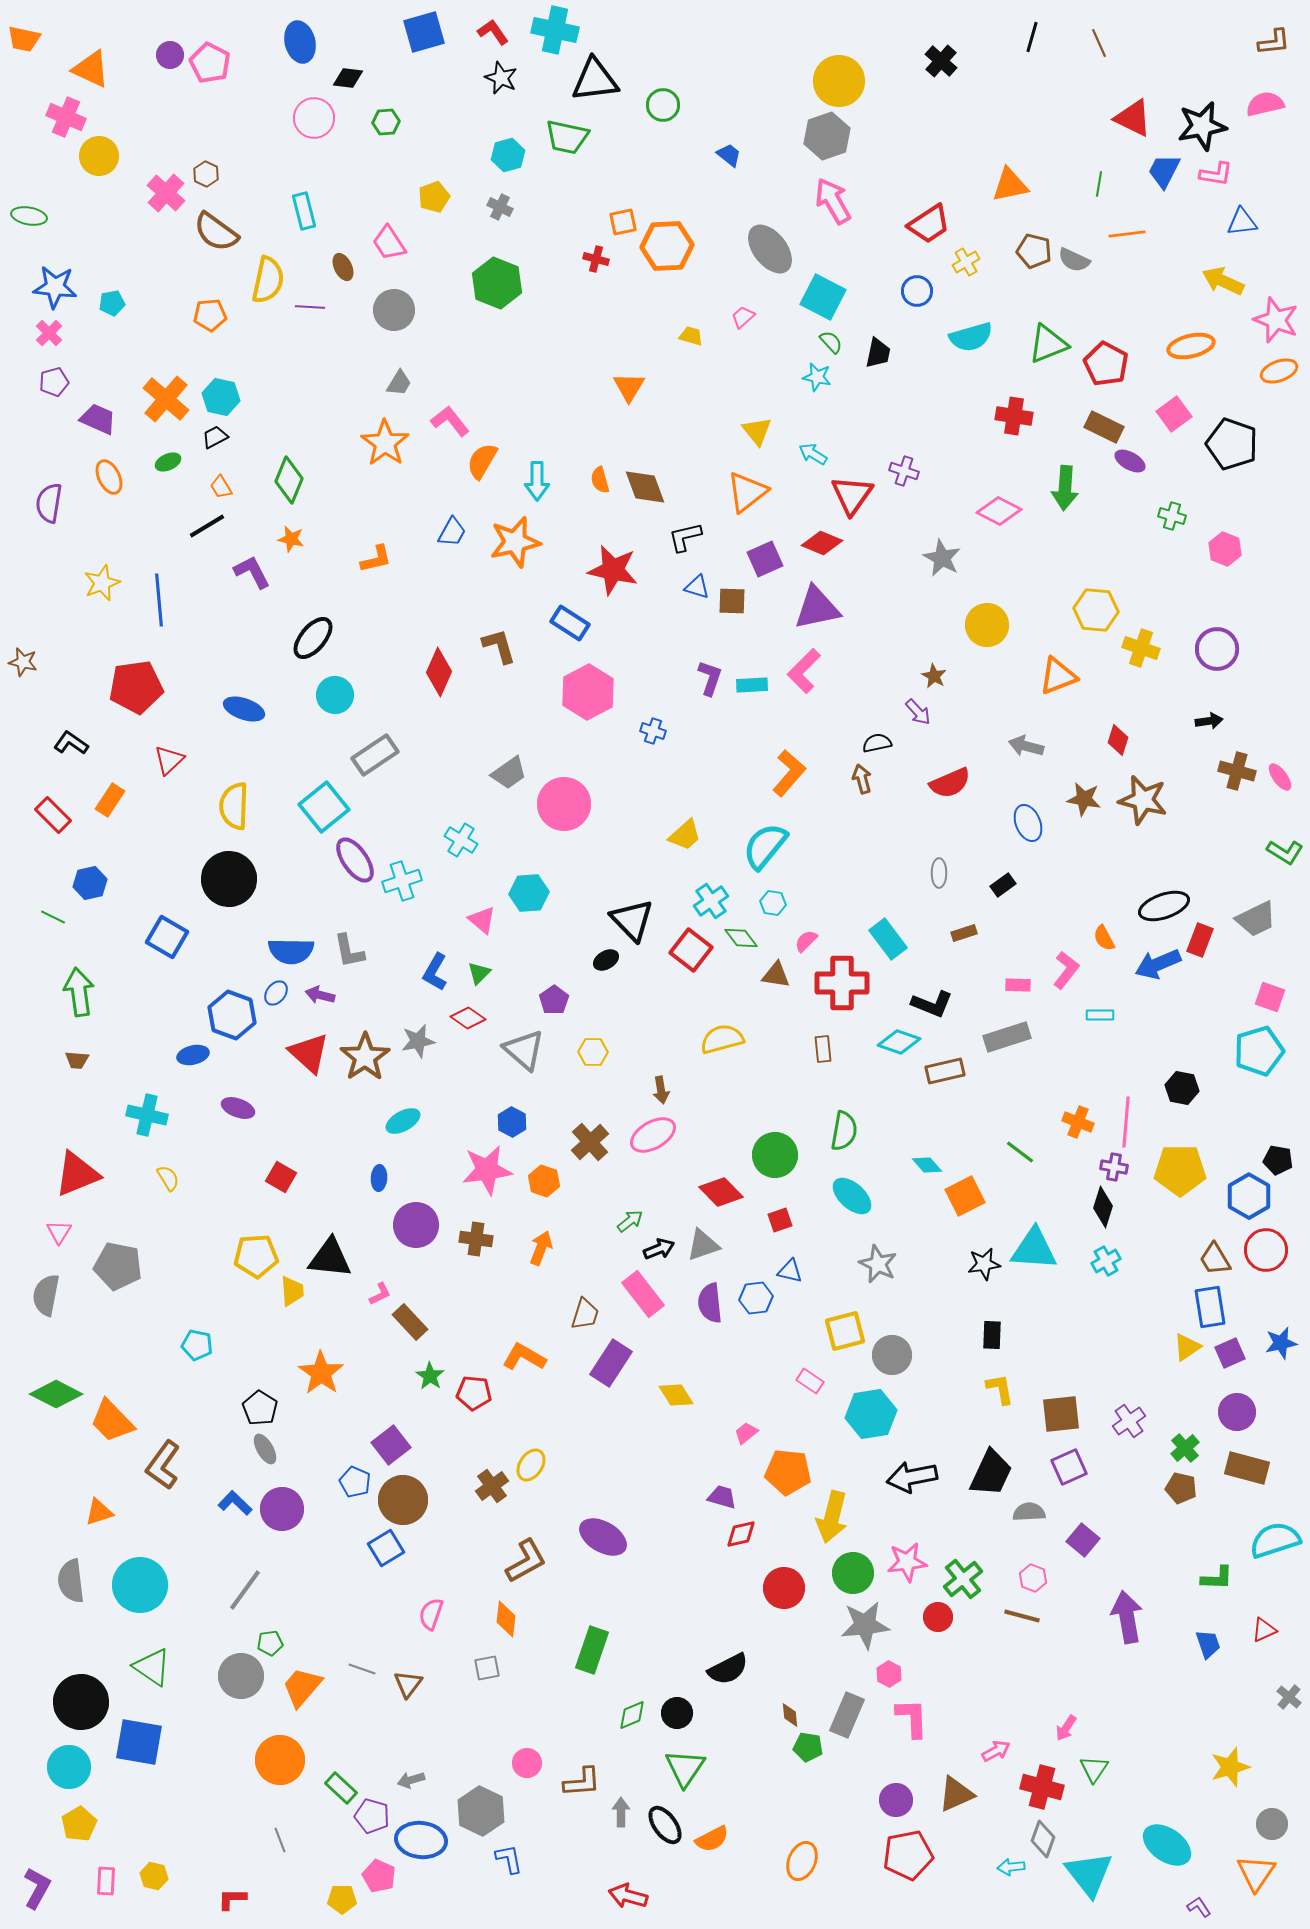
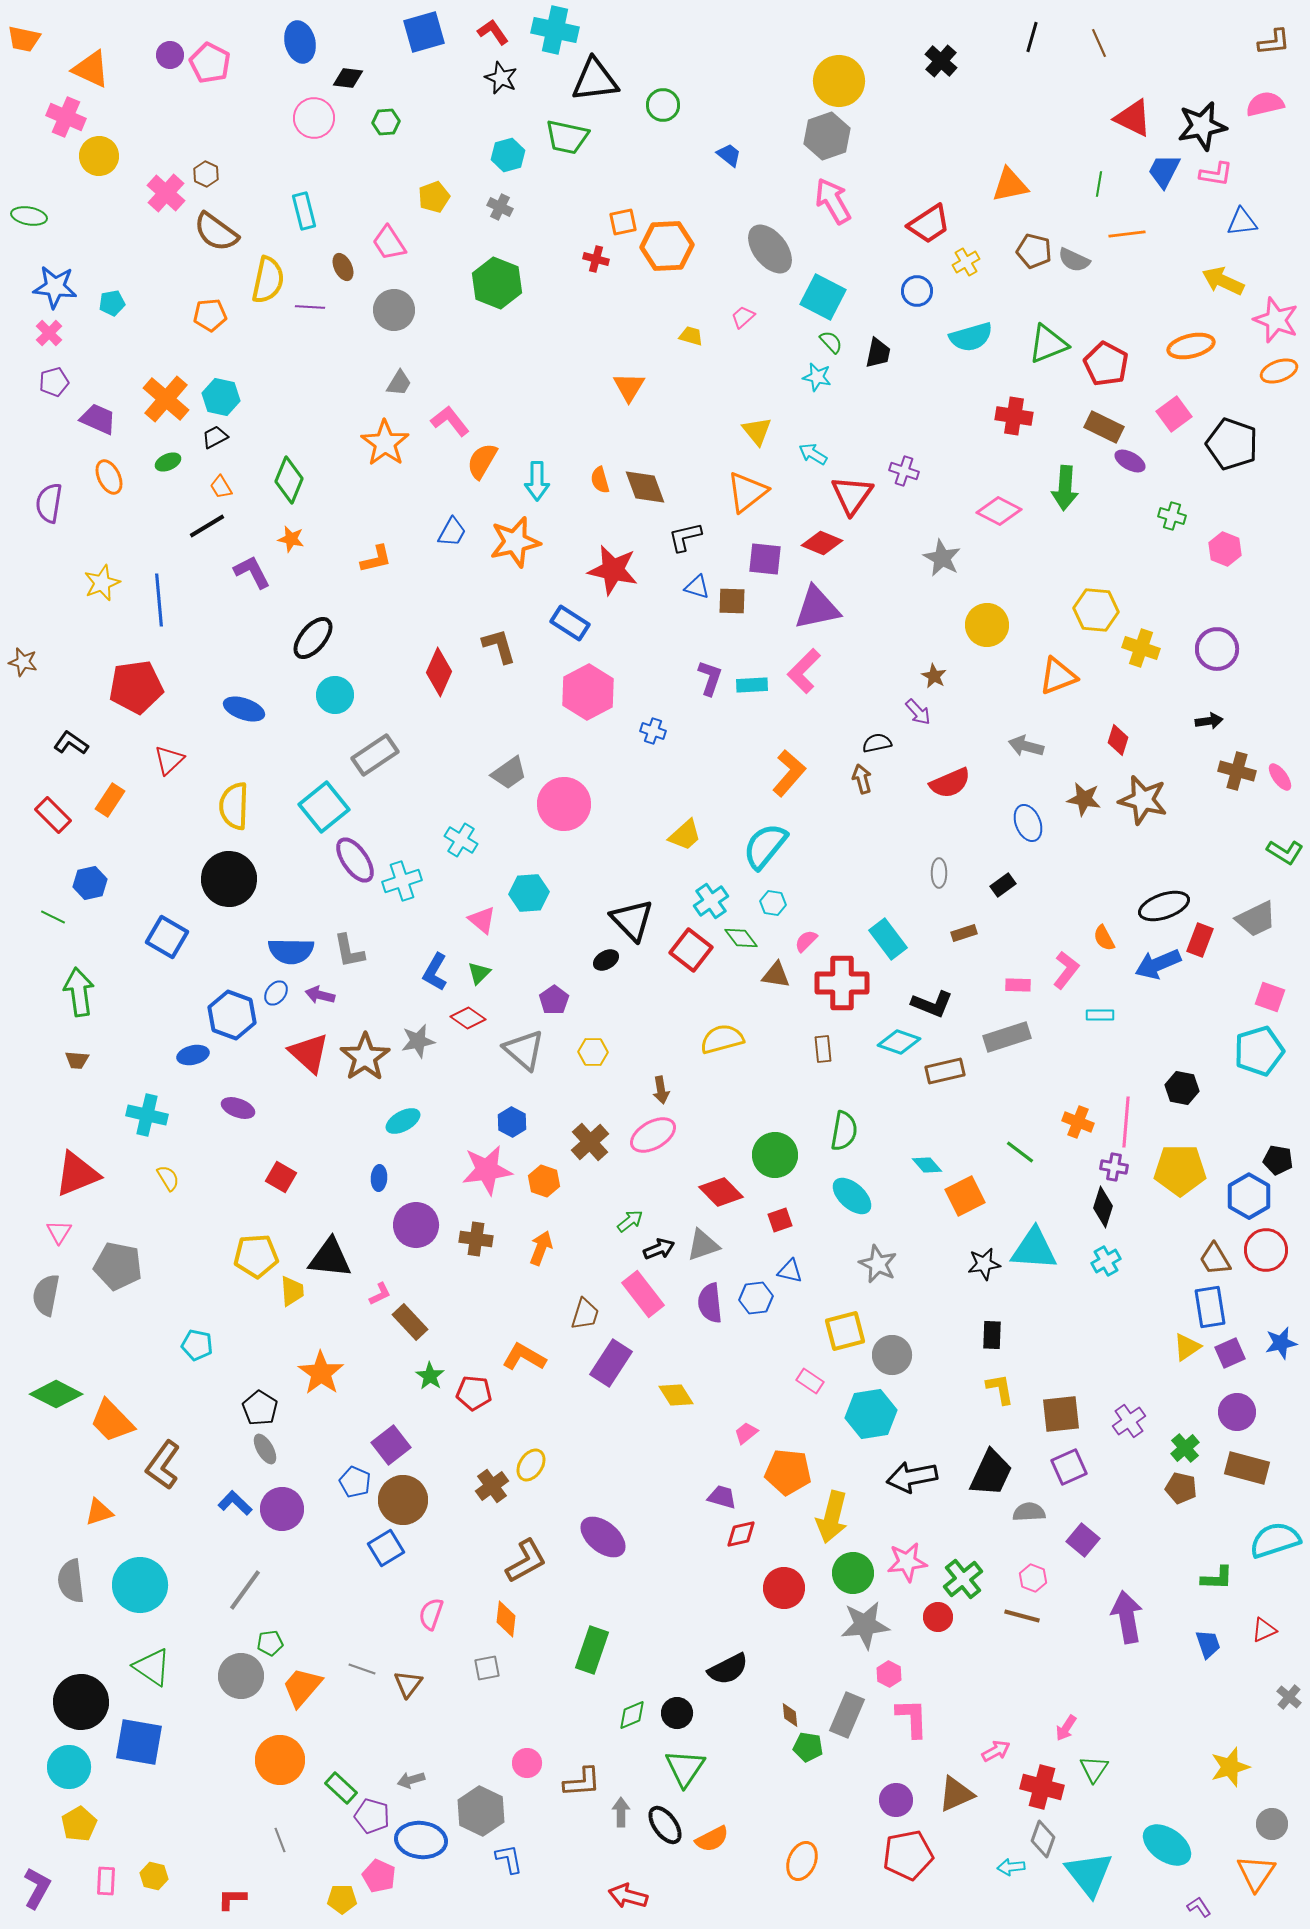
purple square at (765, 559): rotated 30 degrees clockwise
purple ellipse at (603, 1537): rotated 9 degrees clockwise
